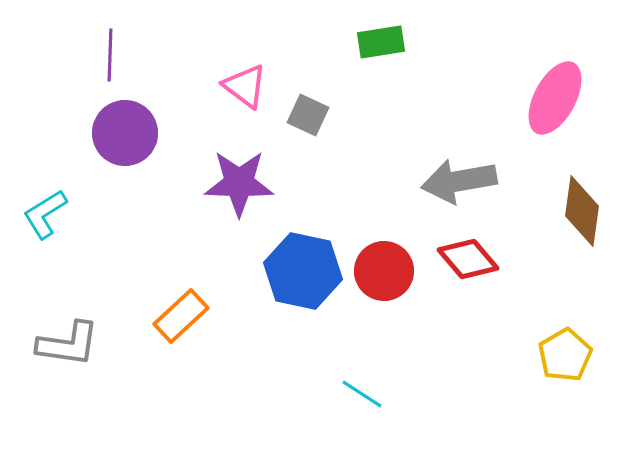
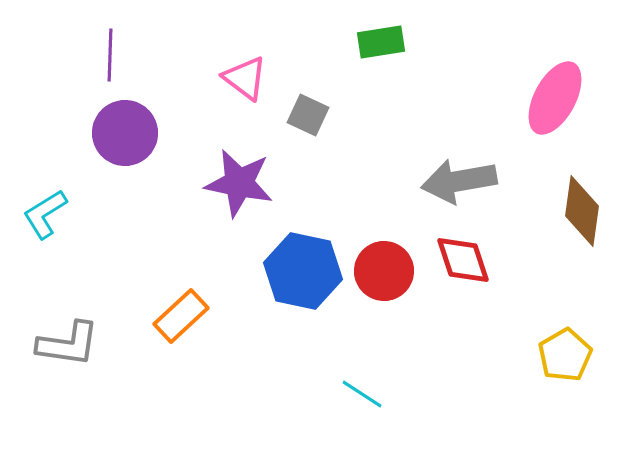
pink triangle: moved 8 px up
purple star: rotated 10 degrees clockwise
red diamond: moved 5 px left, 1 px down; rotated 22 degrees clockwise
